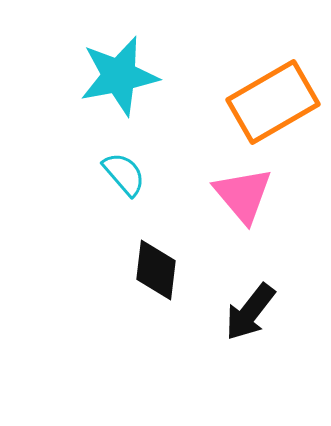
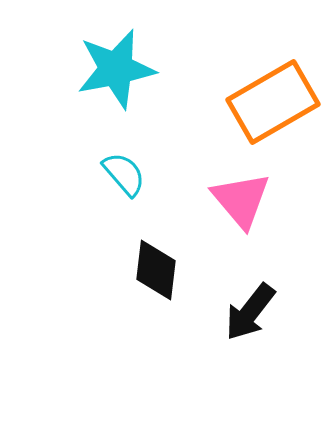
cyan star: moved 3 px left, 7 px up
pink triangle: moved 2 px left, 5 px down
